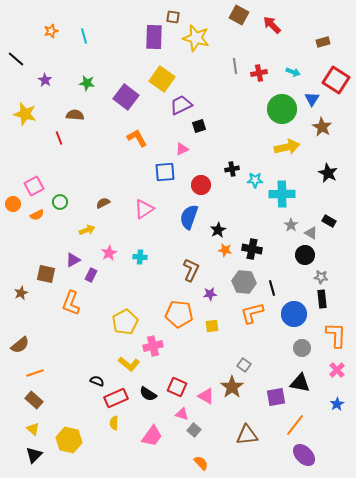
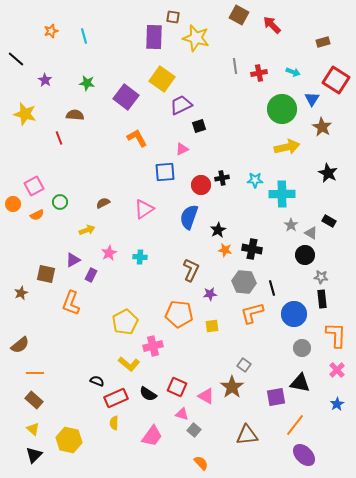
black cross at (232, 169): moved 10 px left, 9 px down
orange line at (35, 373): rotated 18 degrees clockwise
